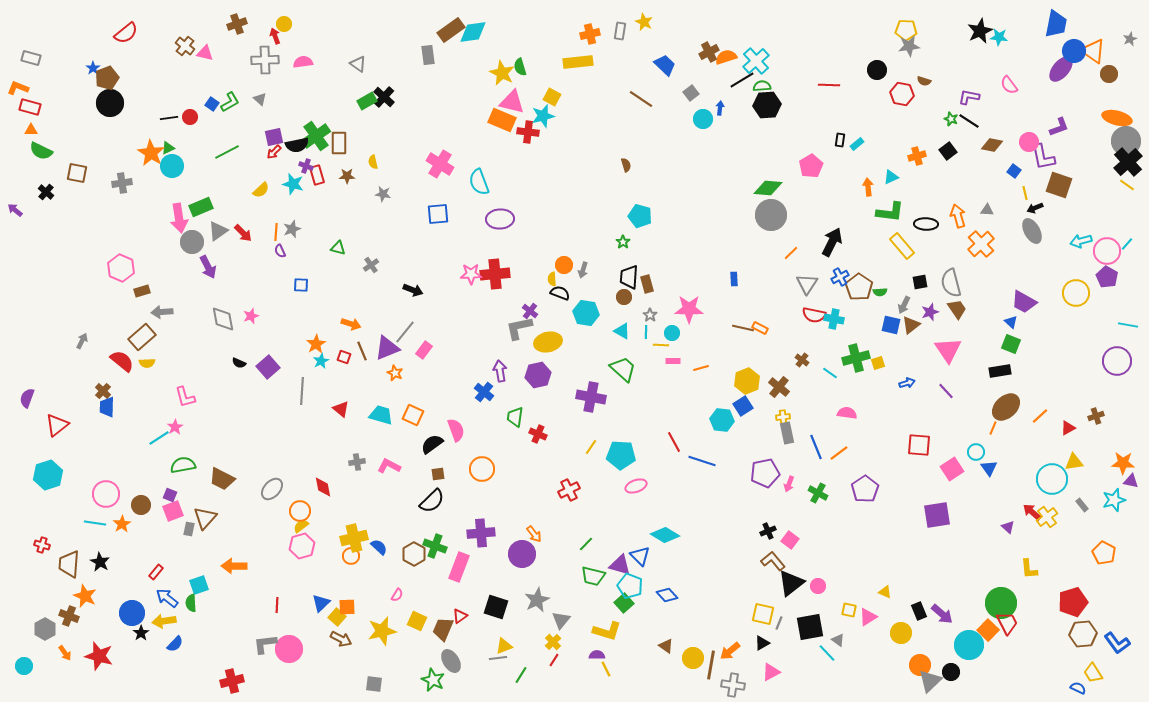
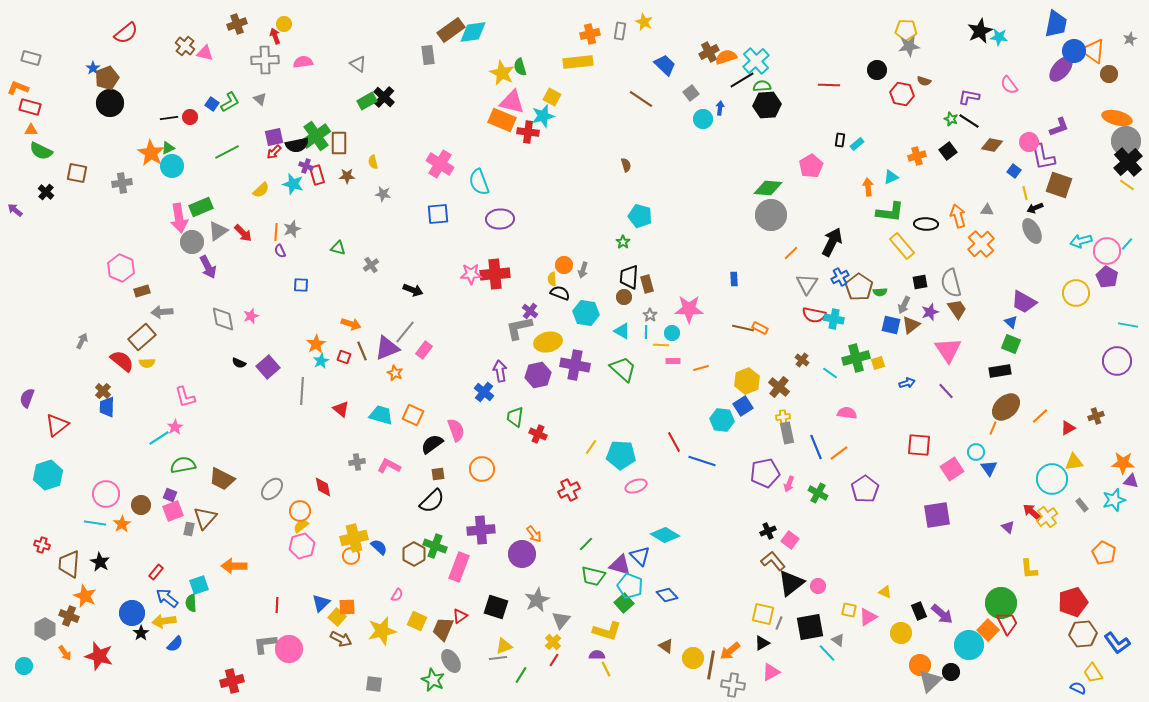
purple cross at (591, 397): moved 16 px left, 32 px up
purple cross at (481, 533): moved 3 px up
